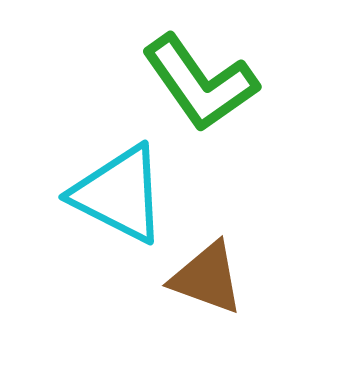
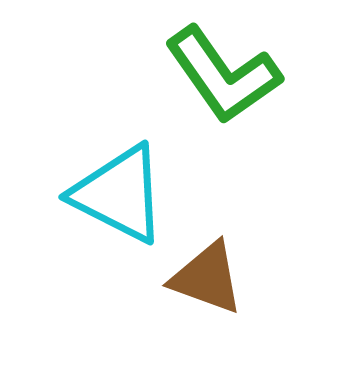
green L-shape: moved 23 px right, 8 px up
